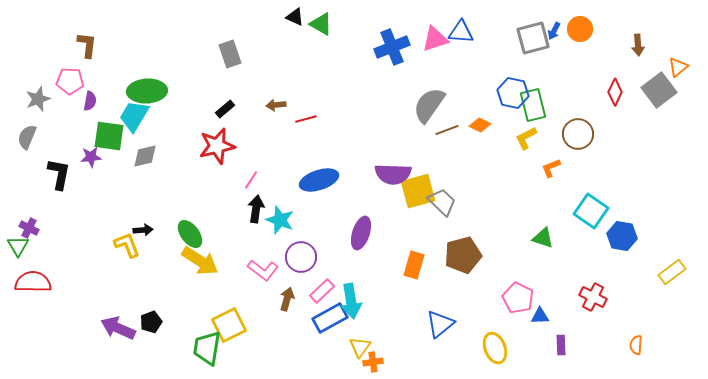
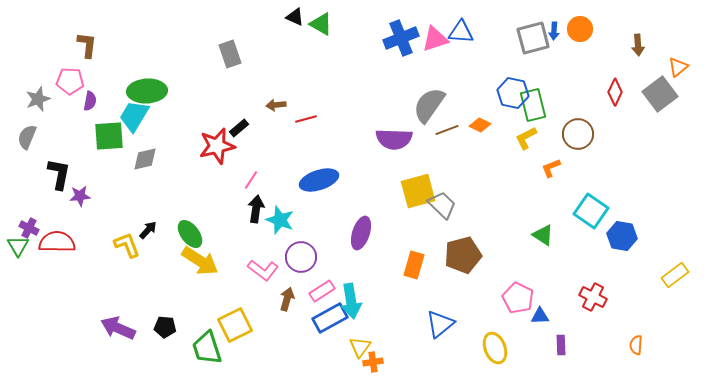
blue arrow at (554, 31): rotated 24 degrees counterclockwise
blue cross at (392, 47): moved 9 px right, 9 px up
gray square at (659, 90): moved 1 px right, 4 px down
black rectangle at (225, 109): moved 14 px right, 19 px down
green square at (109, 136): rotated 12 degrees counterclockwise
gray diamond at (145, 156): moved 3 px down
purple star at (91, 157): moved 11 px left, 39 px down
purple semicircle at (393, 174): moved 1 px right, 35 px up
gray trapezoid at (442, 202): moved 3 px down
black arrow at (143, 230): moved 5 px right; rotated 42 degrees counterclockwise
green triangle at (543, 238): moved 3 px up; rotated 15 degrees clockwise
yellow rectangle at (672, 272): moved 3 px right, 3 px down
red semicircle at (33, 282): moved 24 px right, 40 px up
pink rectangle at (322, 291): rotated 10 degrees clockwise
black pentagon at (151, 322): moved 14 px right, 5 px down; rotated 25 degrees clockwise
yellow square at (229, 325): moved 6 px right
green trapezoid at (207, 348): rotated 27 degrees counterclockwise
